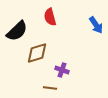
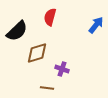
red semicircle: rotated 30 degrees clockwise
blue arrow: rotated 108 degrees counterclockwise
purple cross: moved 1 px up
brown line: moved 3 px left
